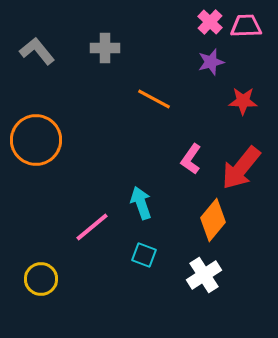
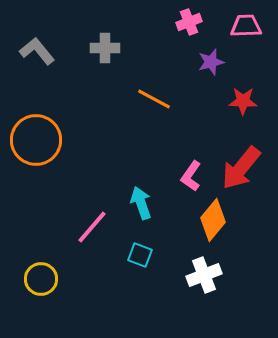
pink cross: moved 21 px left; rotated 25 degrees clockwise
pink L-shape: moved 17 px down
pink line: rotated 9 degrees counterclockwise
cyan square: moved 4 px left
white cross: rotated 12 degrees clockwise
